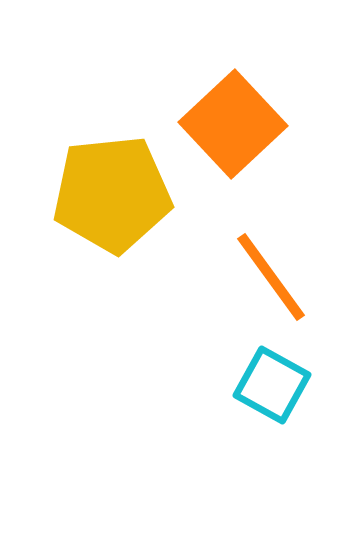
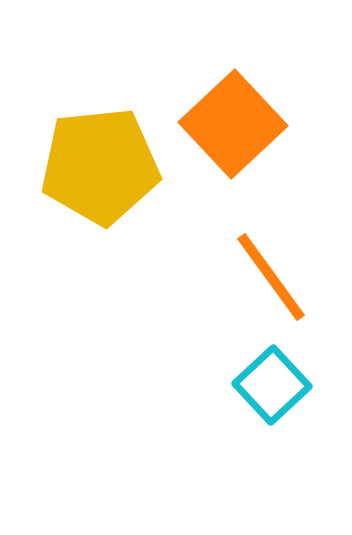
yellow pentagon: moved 12 px left, 28 px up
cyan square: rotated 18 degrees clockwise
